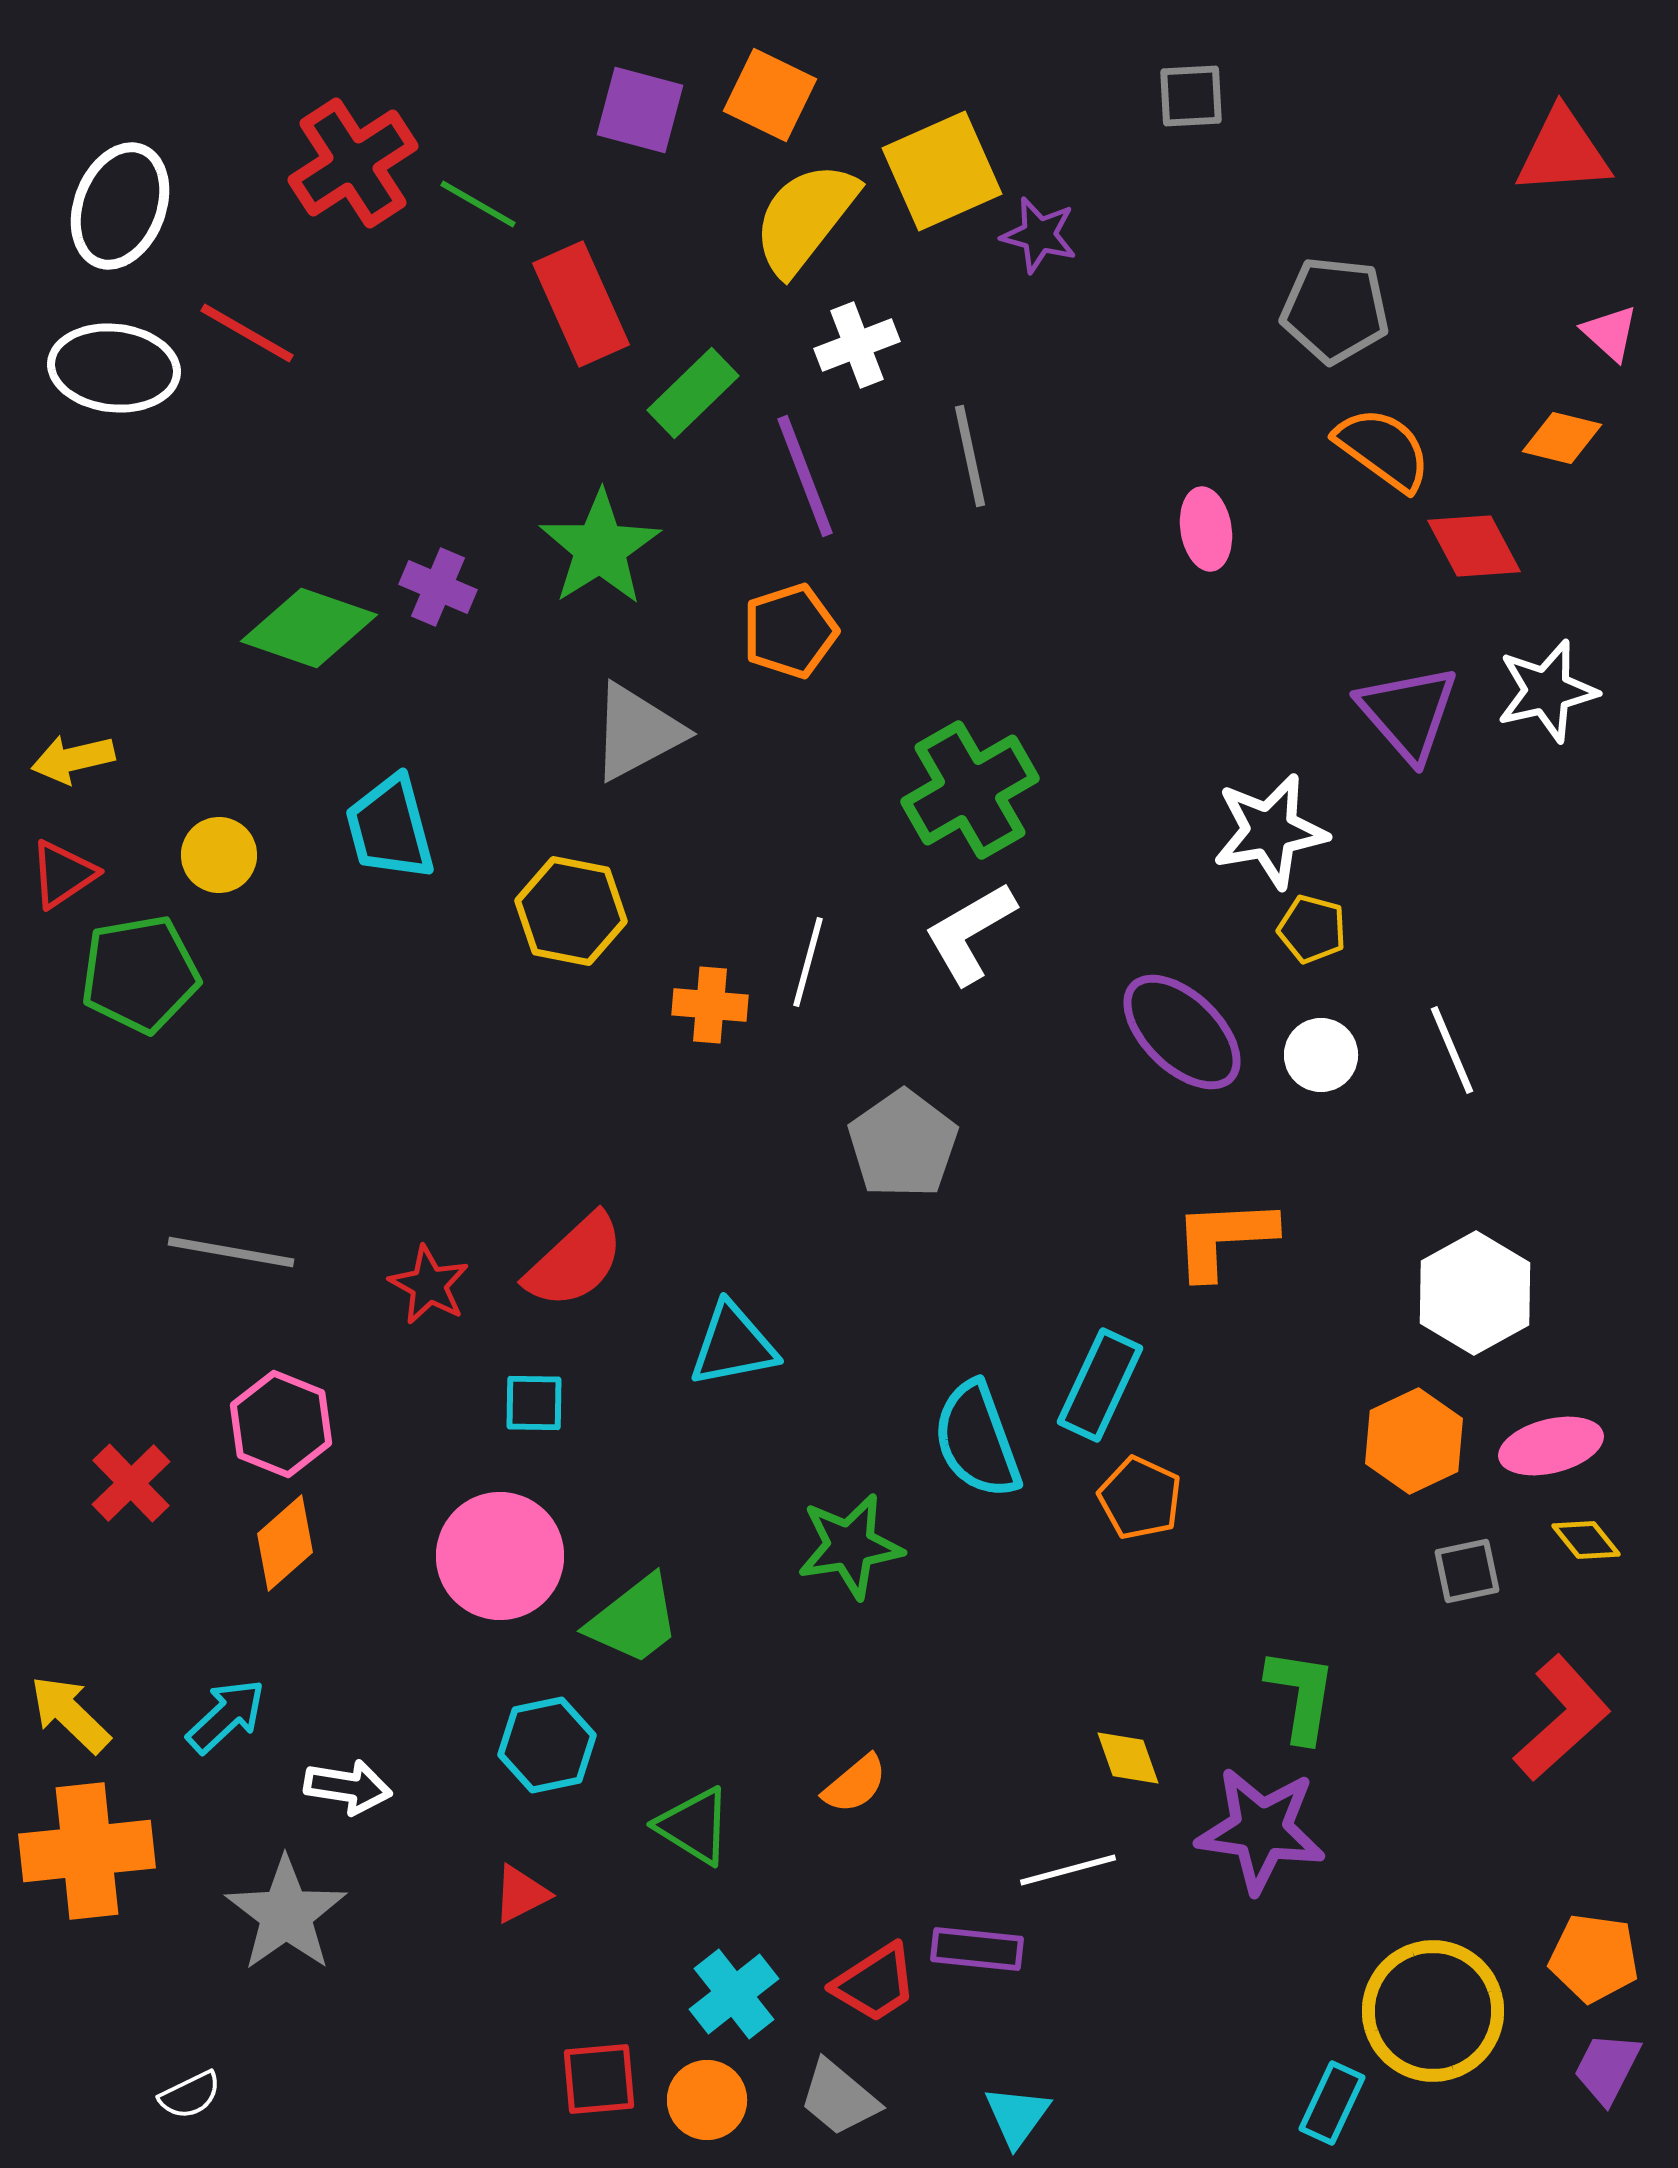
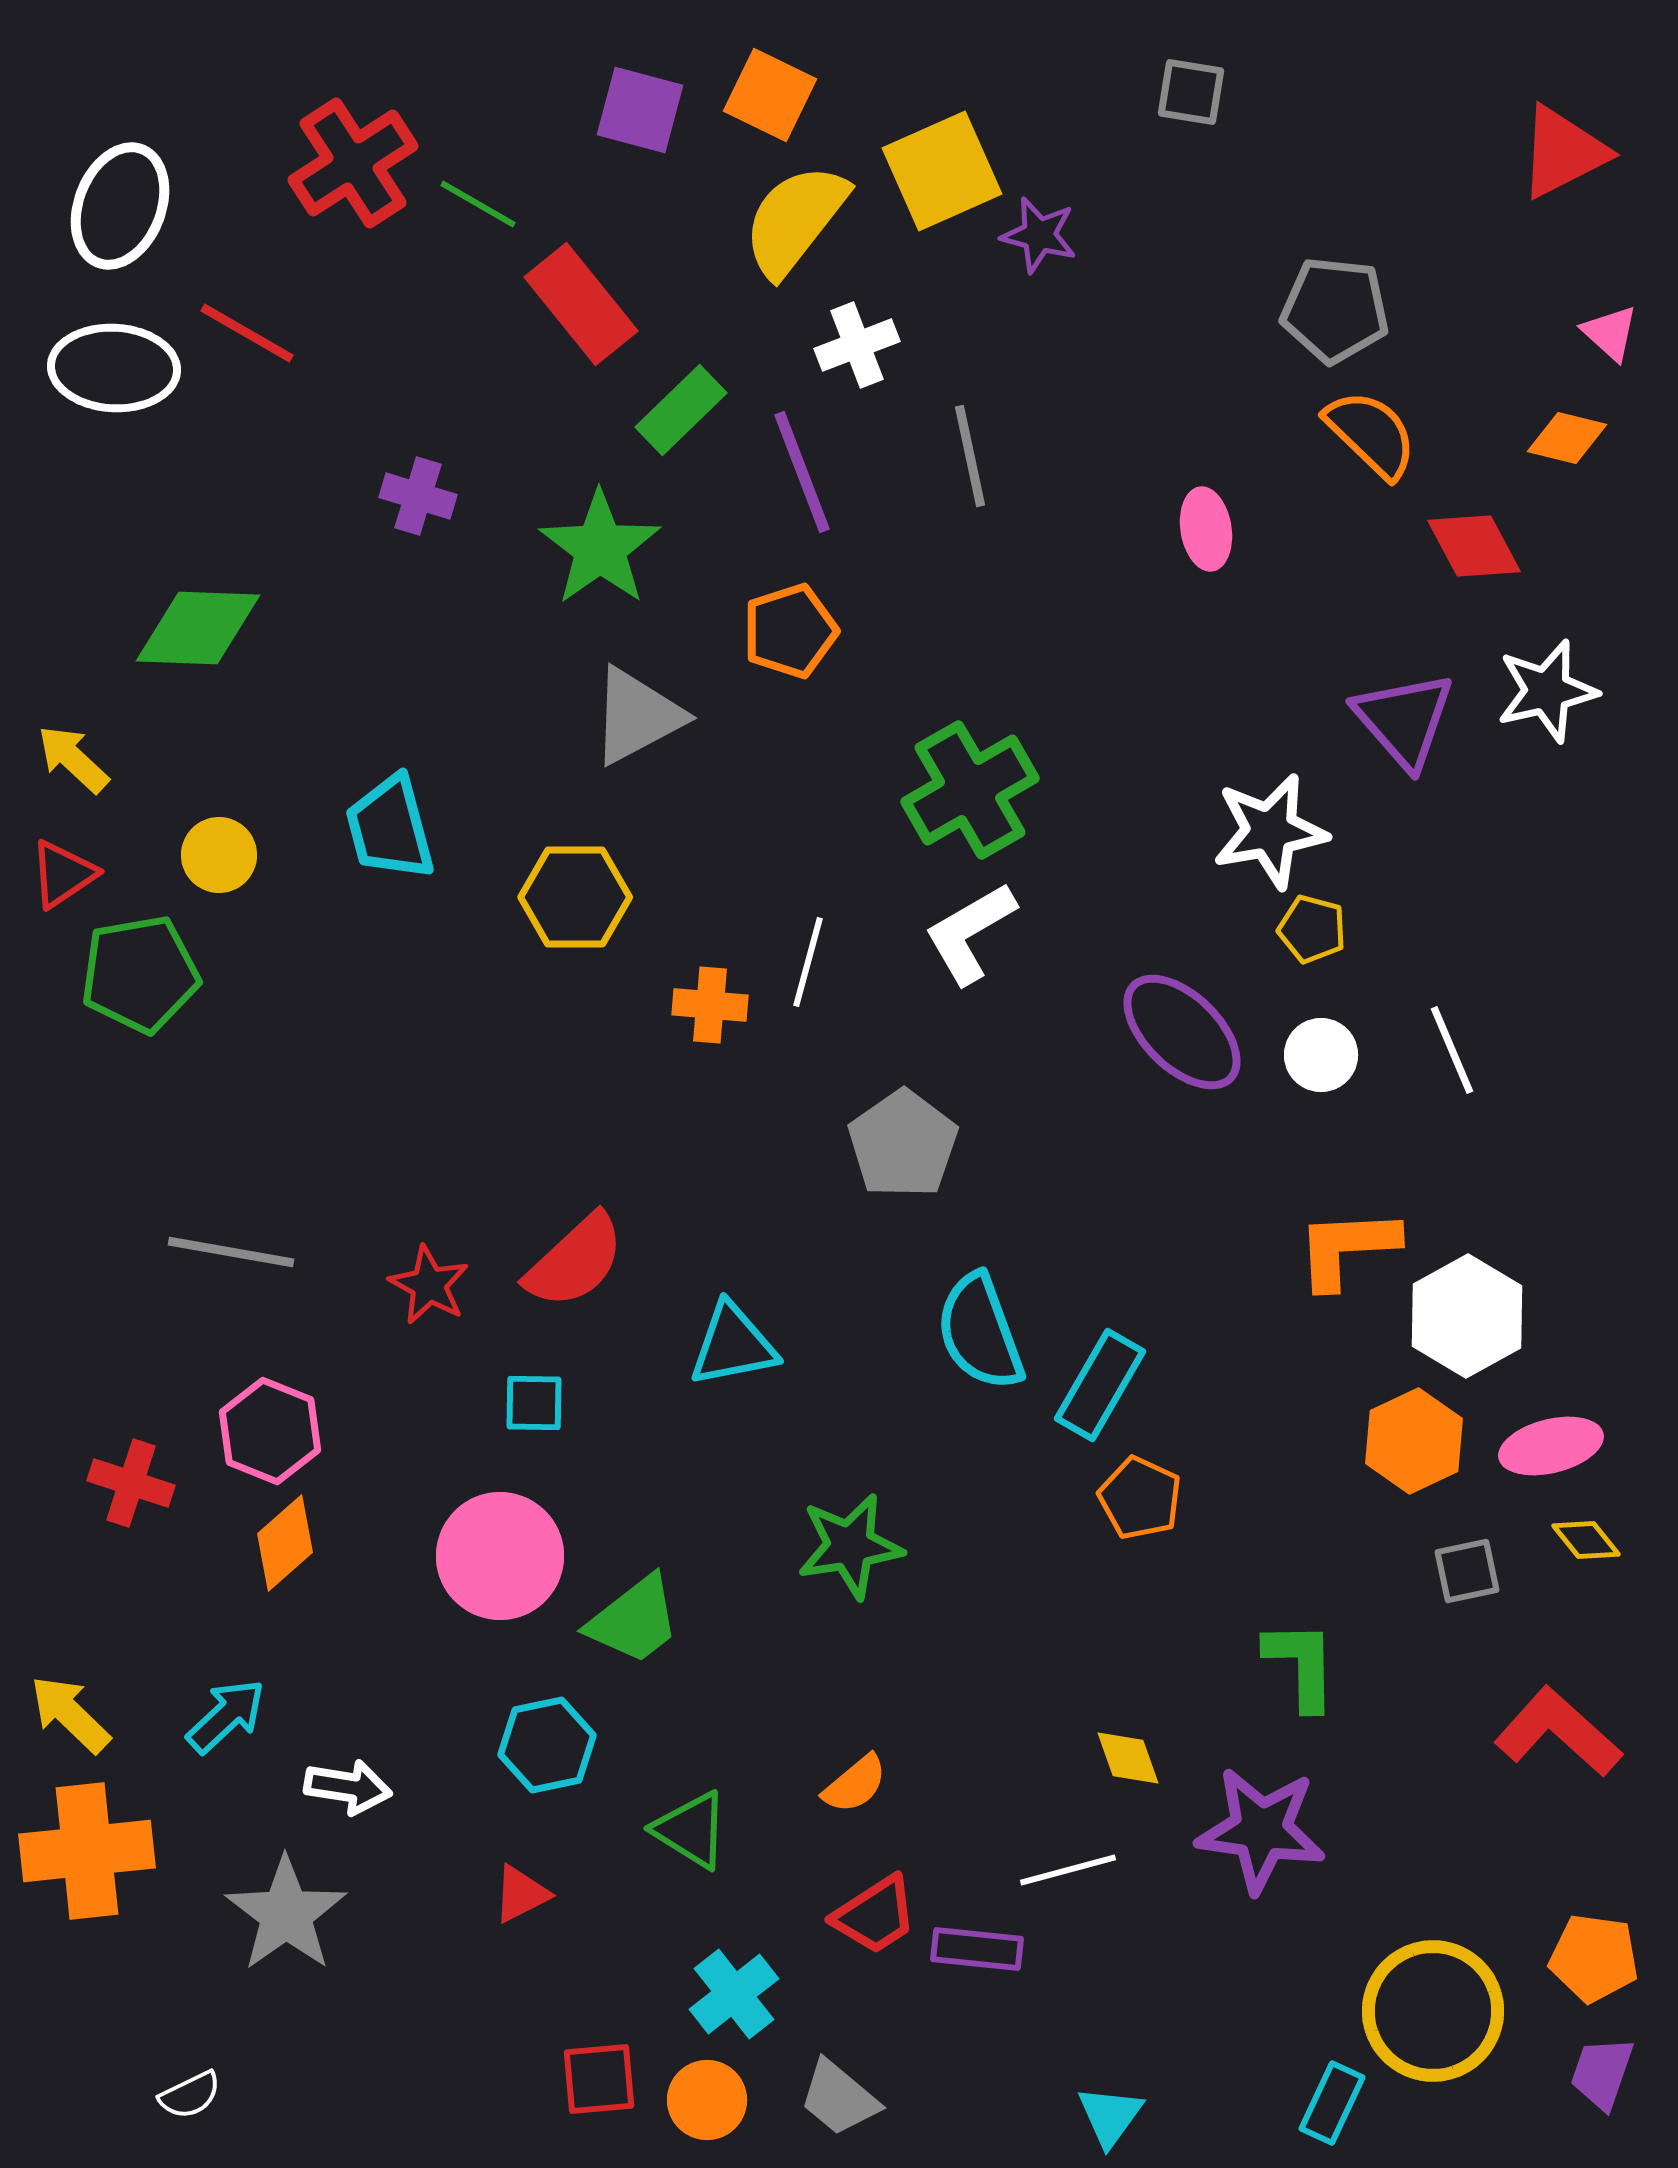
gray square at (1191, 96): moved 4 px up; rotated 12 degrees clockwise
red triangle at (1563, 152): rotated 23 degrees counterclockwise
yellow semicircle at (805, 218): moved 10 px left, 2 px down
red rectangle at (581, 304): rotated 15 degrees counterclockwise
white ellipse at (114, 368): rotated 3 degrees counterclockwise
green rectangle at (693, 393): moved 12 px left, 17 px down
orange diamond at (1562, 438): moved 5 px right
orange semicircle at (1383, 449): moved 12 px left, 15 px up; rotated 8 degrees clockwise
purple line at (805, 476): moved 3 px left, 4 px up
green star at (600, 548): rotated 3 degrees counterclockwise
purple cross at (438, 587): moved 20 px left, 91 px up; rotated 6 degrees counterclockwise
green diamond at (309, 628): moved 111 px left; rotated 17 degrees counterclockwise
purple triangle at (1408, 713): moved 4 px left, 7 px down
gray triangle at (637, 732): moved 16 px up
yellow arrow at (73, 759): rotated 56 degrees clockwise
yellow hexagon at (571, 911): moved 4 px right, 14 px up; rotated 11 degrees counterclockwise
orange L-shape at (1224, 1238): moved 123 px right, 10 px down
white hexagon at (1475, 1293): moved 8 px left, 23 px down
cyan rectangle at (1100, 1385): rotated 5 degrees clockwise
pink hexagon at (281, 1424): moved 11 px left, 7 px down
cyan semicircle at (977, 1440): moved 3 px right, 108 px up
red cross at (131, 1483): rotated 28 degrees counterclockwise
green L-shape at (1301, 1695): moved 30 px up; rotated 10 degrees counterclockwise
red L-shape at (1562, 1718): moved 4 px left, 14 px down; rotated 96 degrees counterclockwise
green triangle at (694, 1826): moved 3 px left, 4 px down
red trapezoid at (875, 1983): moved 68 px up
purple trapezoid at (1607, 2068): moved 5 px left, 5 px down; rotated 8 degrees counterclockwise
cyan triangle at (1017, 2116): moved 93 px right
